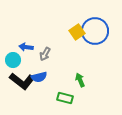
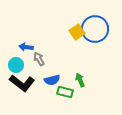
blue circle: moved 2 px up
gray arrow: moved 6 px left, 5 px down; rotated 120 degrees clockwise
cyan circle: moved 3 px right, 5 px down
blue semicircle: moved 13 px right, 3 px down
black L-shape: moved 2 px down
green rectangle: moved 6 px up
